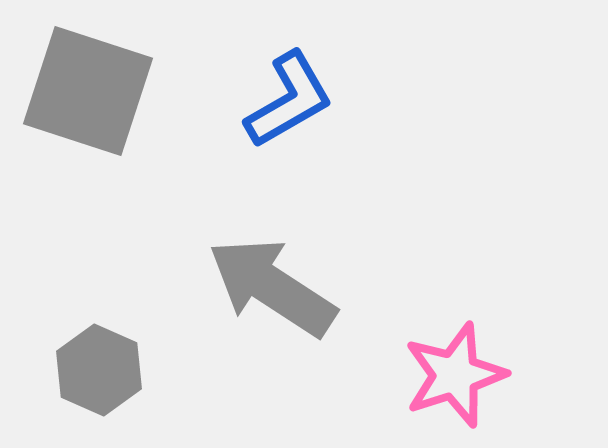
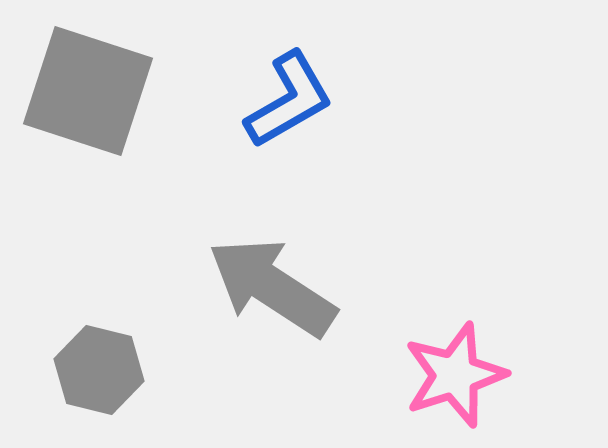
gray hexagon: rotated 10 degrees counterclockwise
